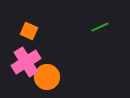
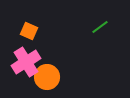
green line: rotated 12 degrees counterclockwise
